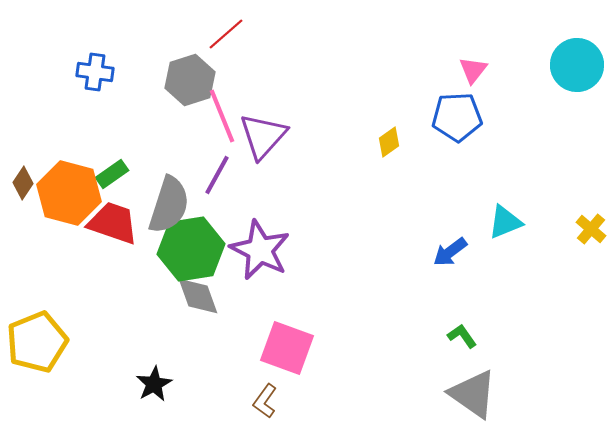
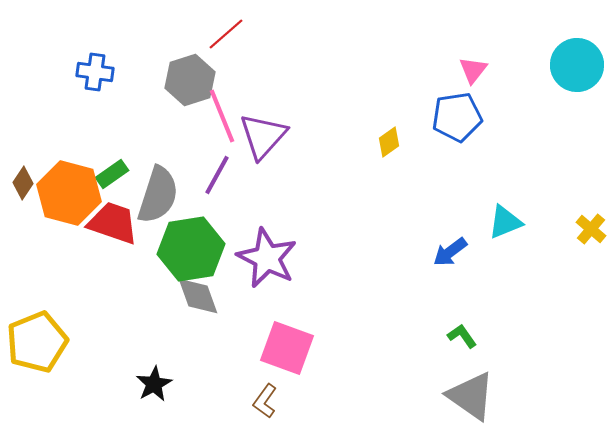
blue pentagon: rotated 6 degrees counterclockwise
gray semicircle: moved 11 px left, 10 px up
purple star: moved 7 px right, 8 px down
gray triangle: moved 2 px left, 2 px down
